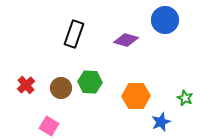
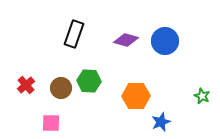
blue circle: moved 21 px down
green hexagon: moved 1 px left, 1 px up
green star: moved 17 px right, 2 px up
pink square: moved 2 px right, 3 px up; rotated 30 degrees counterclockwise
